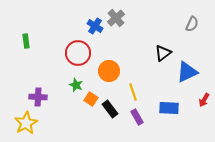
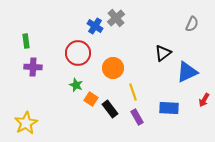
orange circle: moved 4 px right, 3 px up
purple cross: moved 5 px left, 30 px up
